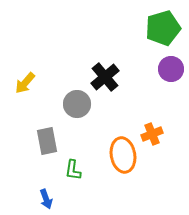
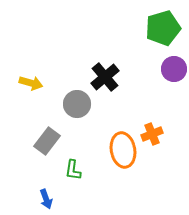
purple circle: moved 3 px right
yellow arrow: moved 6 px right; rotated 115 degrees counterclockwise
gray rectangle: rotated 48 degrees clockwise
orange ellipse: moved 5 px up
